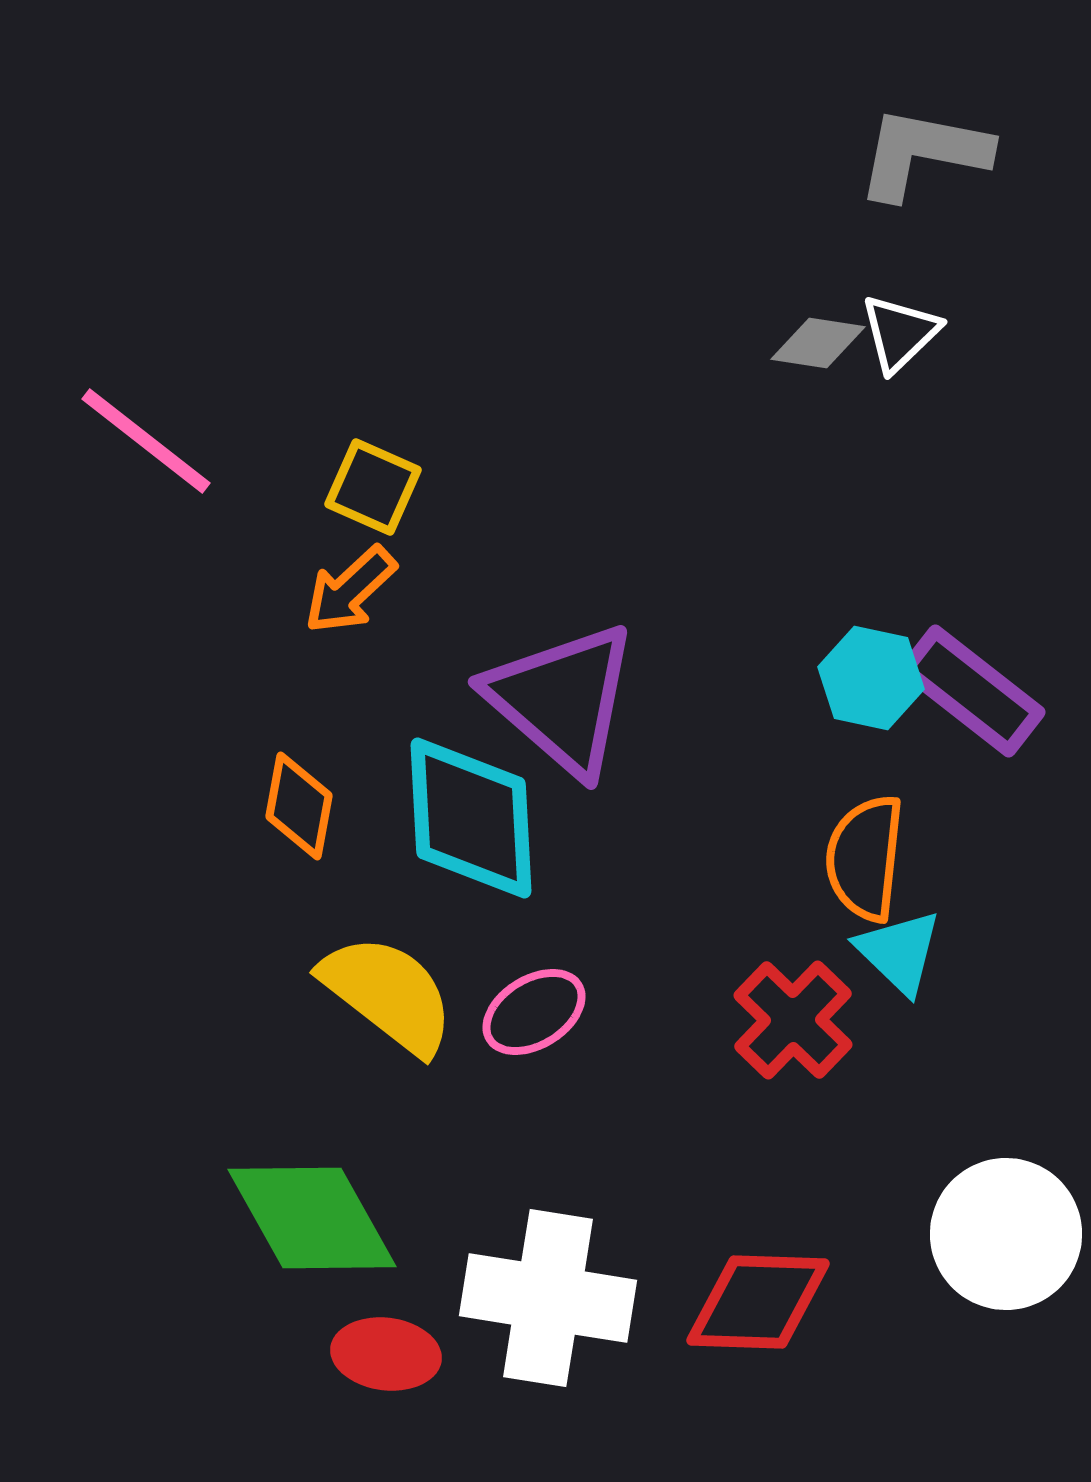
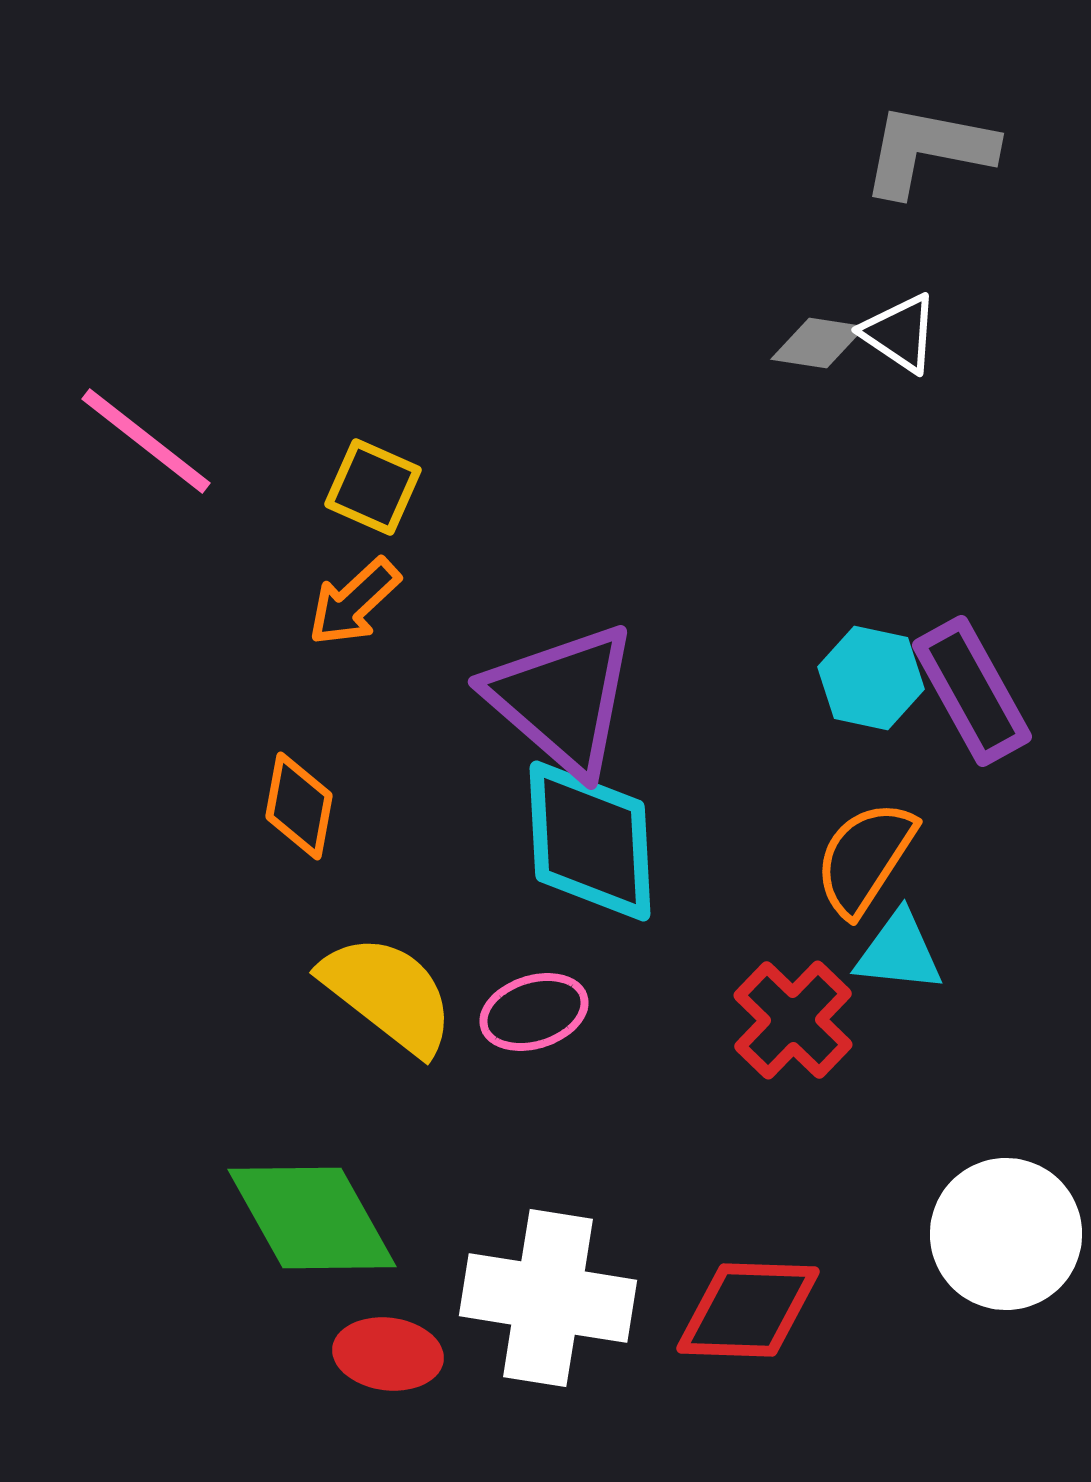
gray L-shape: moved 5 px right, 3 px up
white triangle: rotated 42 degrees counterclockwise
orange arrow: moved 4 px right, 12 px down
purple rectangle: rotated 23 degrees clockwise
cyan diamond: moved 119 px right, 23 px down
orange semicircle: rotated 27 degrees clockwise
cyan triangle: rotated 38 degrees counterclockwise
pink ellipse: rotated 14 degrees clockwise
red diamond: moved 10 px left, 8 px down
red ellipse: moved 2 px right
